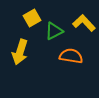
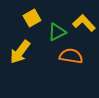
green triangle: moved 3 px right, 1 px down
yellow arrow: rotated 20 degrees clockwise
